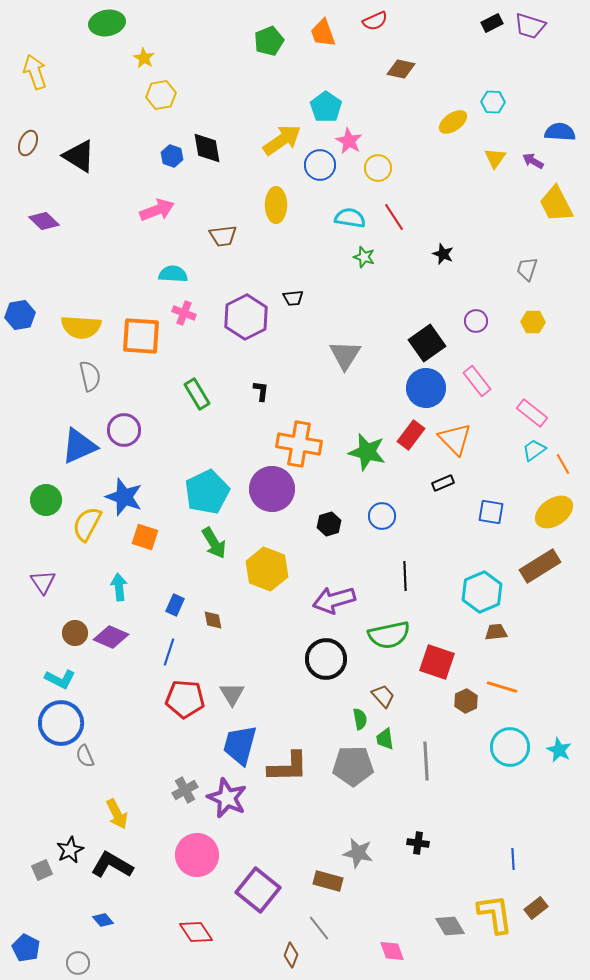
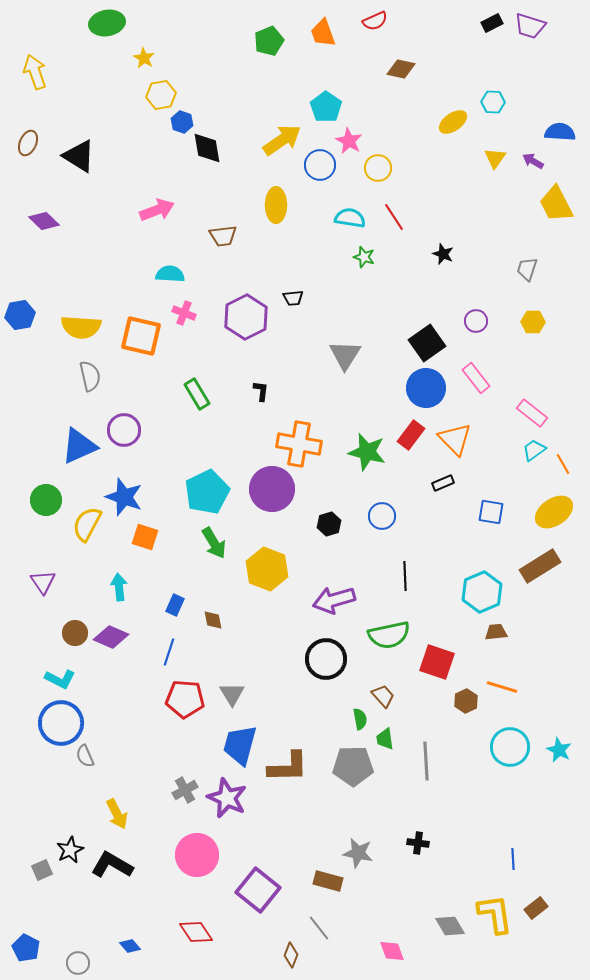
blue hexagon at (172, 156): moved 10 px right, 34 px up
cyan semicircle at (173, 274): moved 3 px left
orange square at (141, 336): rotated 9 degrees clockwise
pink rectangle at (477, 381): moved 1 px left, 3 px up
blue diamond at (103, 920): moved 27 px right, 26 px down
